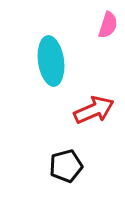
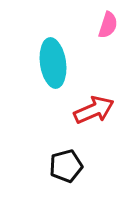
cyan ellipse: moved 2 px right, 2 px down
